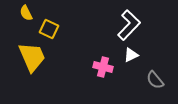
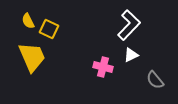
yellow semicircle: moved 2 px right, 8 px down
